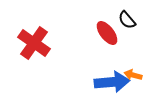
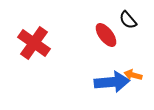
black semicircle: moved 1 px right
red ellipse: moved 1 px left, 2 px down
